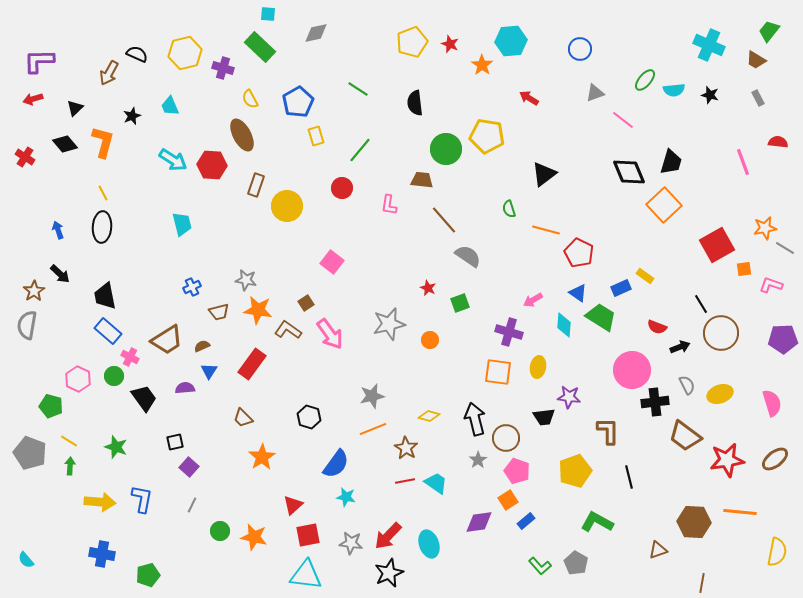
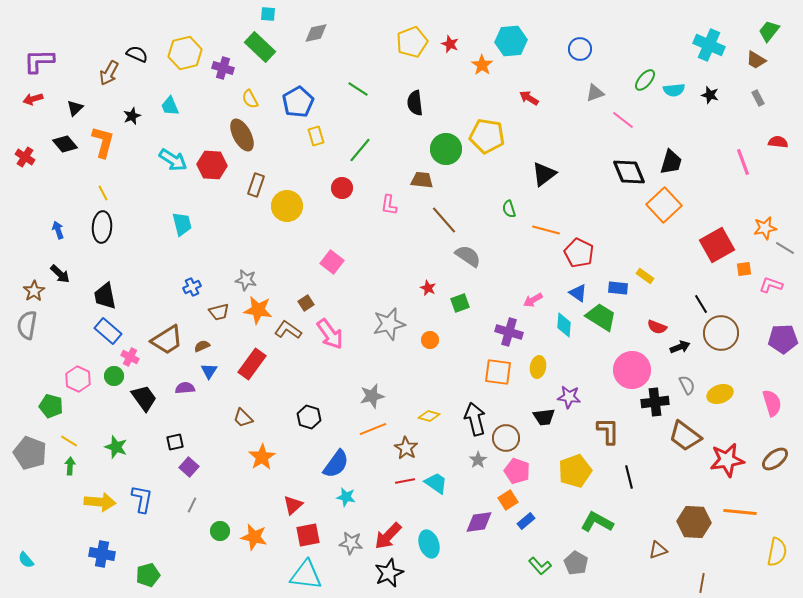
blue rectangle at (621, 288): moved 3 px left; rotated 30 degrees clockwise
